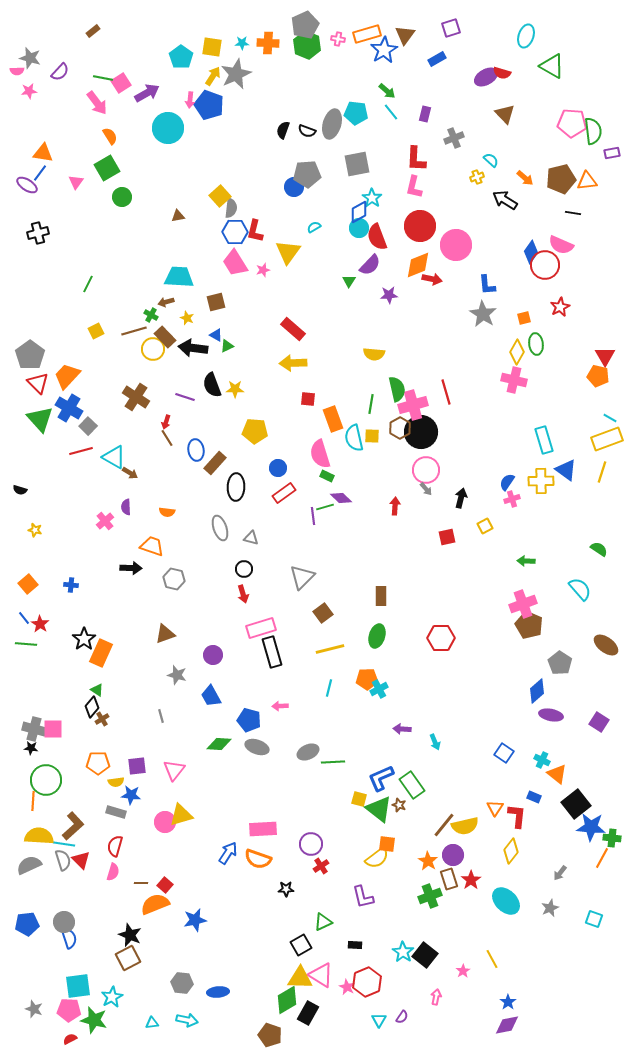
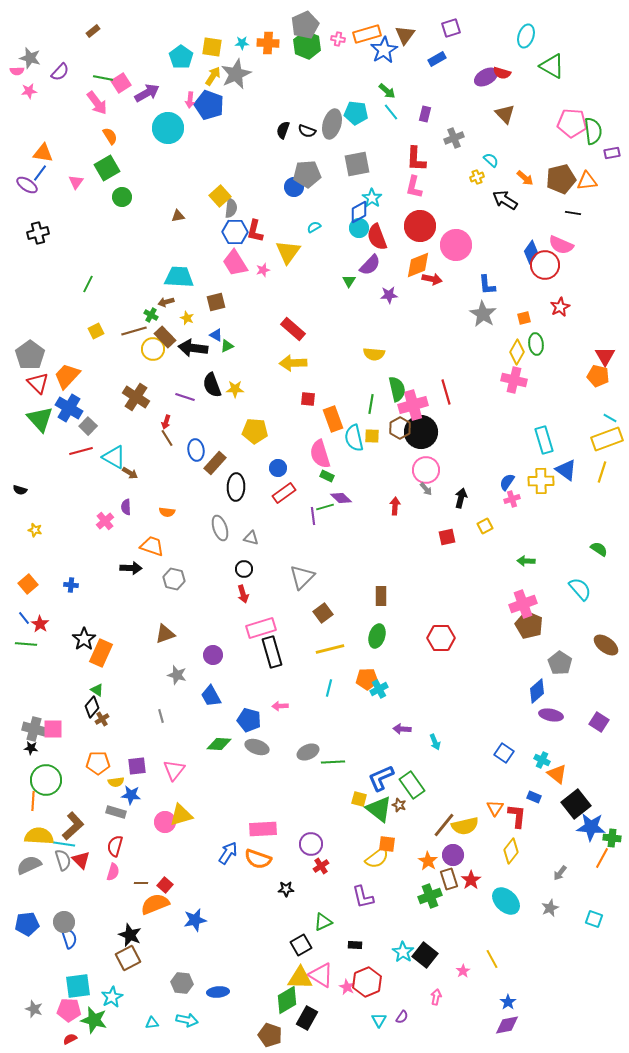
black rectangle at (308, 1013): moved 1 px left, 5 px down
